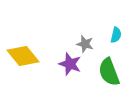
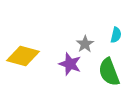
gray star: rotated 24 degrees clockwise
yellow diamond: rotated 36 degrees counterclockwise
